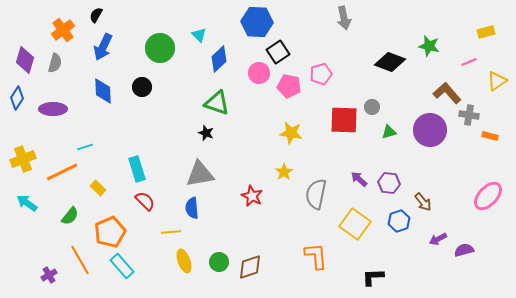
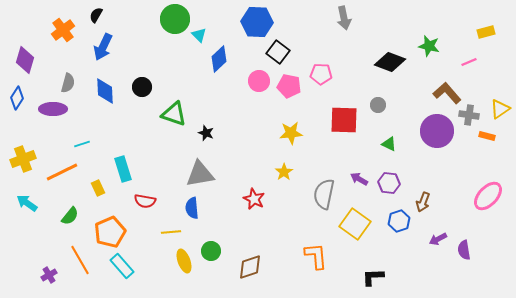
green circle at (160, 48): moved 15 px right, 29 px up
black square at (278, 52): rotated 20 degrees counterclockwise
gray semicircle at (55, 63): moved 13 px right, 20 px down
pink circle at (259, 73): moved 8 px down
pink pentagon at (321, 74): rotated 20 degrees clockwise
yellow triangle at (497, 81): moved 3 px right, 28 px down
blue diamond at (103, 91): moved 2 px right
green triangle at (217, 103): moved 43 px left, 11 px down
gray circle at (372, 107): moved 6 px right, 2 px up
purple circle at (430, 130): moved 7 px right, 1 px down
green triangle at (389, 132): moved 12 px down; rotated 42 degrees clockwise
yellow star at (291, 133): rotated 15 degrees counterclockwise
orange rectangle at (490, 136): moved 3 px left
cyan line at (85, 147): moved 3 px left, 3 px up
cyan rectangle at (137, 169): moved 14 px left
purple arrow at (359, 179): rotated 12 degrees counterclockwise
yellow rectangle at (98, 188): rotated 21 degrees clockwise
gray semicircle at (316, 194): moved 8 px right
red star at (252, 196): moved 2 px right, 3 px down
red semicircle at (145, 201): rotated 145 degrees clockwise
brown arrow at (423, 202): rotated 60 degrees clockwise
purple semicircle at (464, 250): rotated 84 degrees counterclockwise
green circle at (219, 262): moved 8 px left, 11 px up
